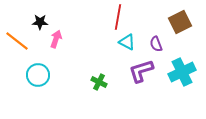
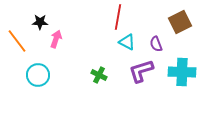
orange line: rotated 15 degrees clockwise
cyan cross: rotated 28 degrees clockwise
green cross: moved 7 px up
